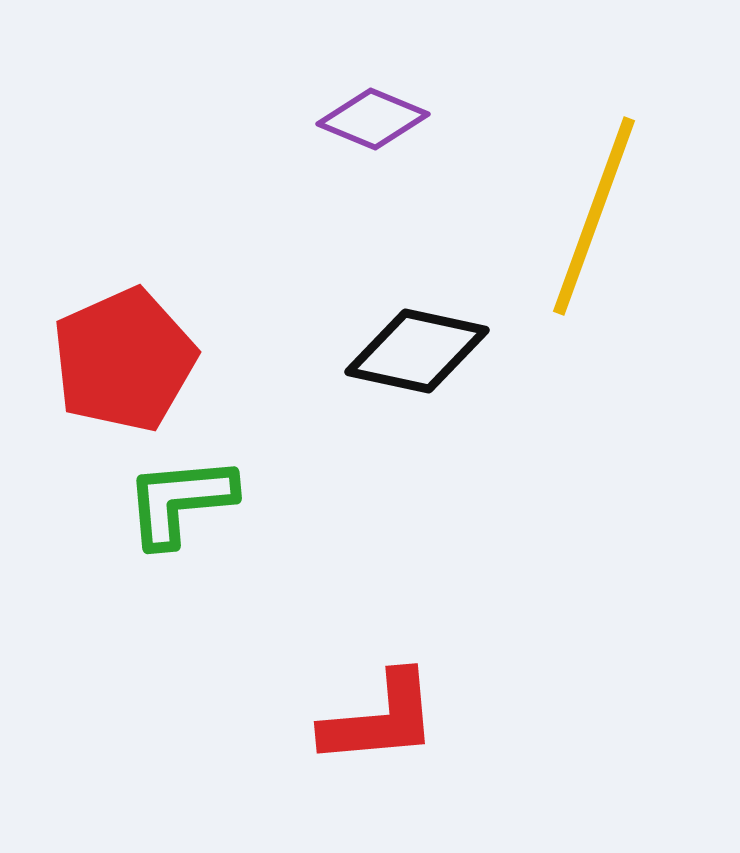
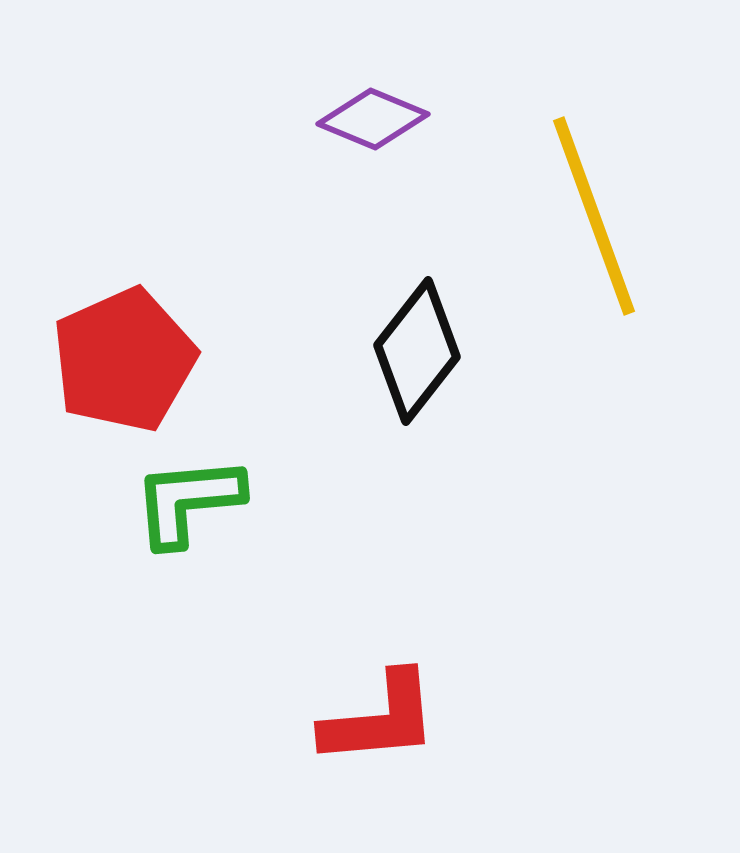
yellow line: rotated 40 degrees counterclockwise
black diamond: rotated 64 degrees counterclockwise
green L-shape: moved 8 px right
